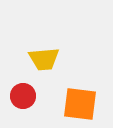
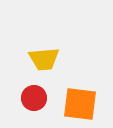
red circle: moved 11 px right, 2 px down
